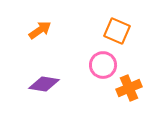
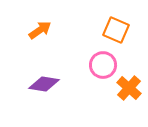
orange square: moved 1 px left, 1 px up
orange cross: rotated 25 degrees counterclockwise
